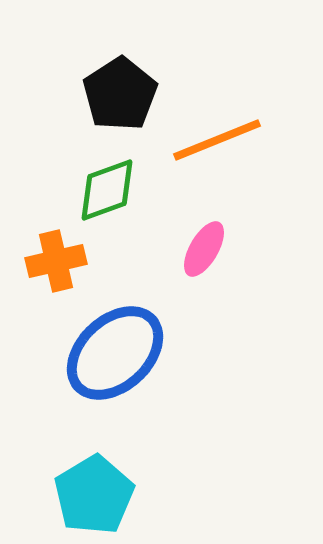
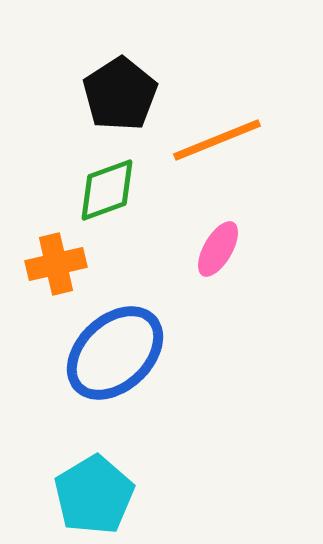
pink ellipse: moved 14 px right
orange cross: moved 3 px down
